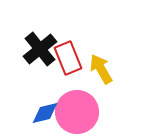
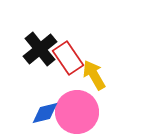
red rectangle: rotated 12 degrees counterclockwise
yellow arrow: moved 7 px left, 6 px down
